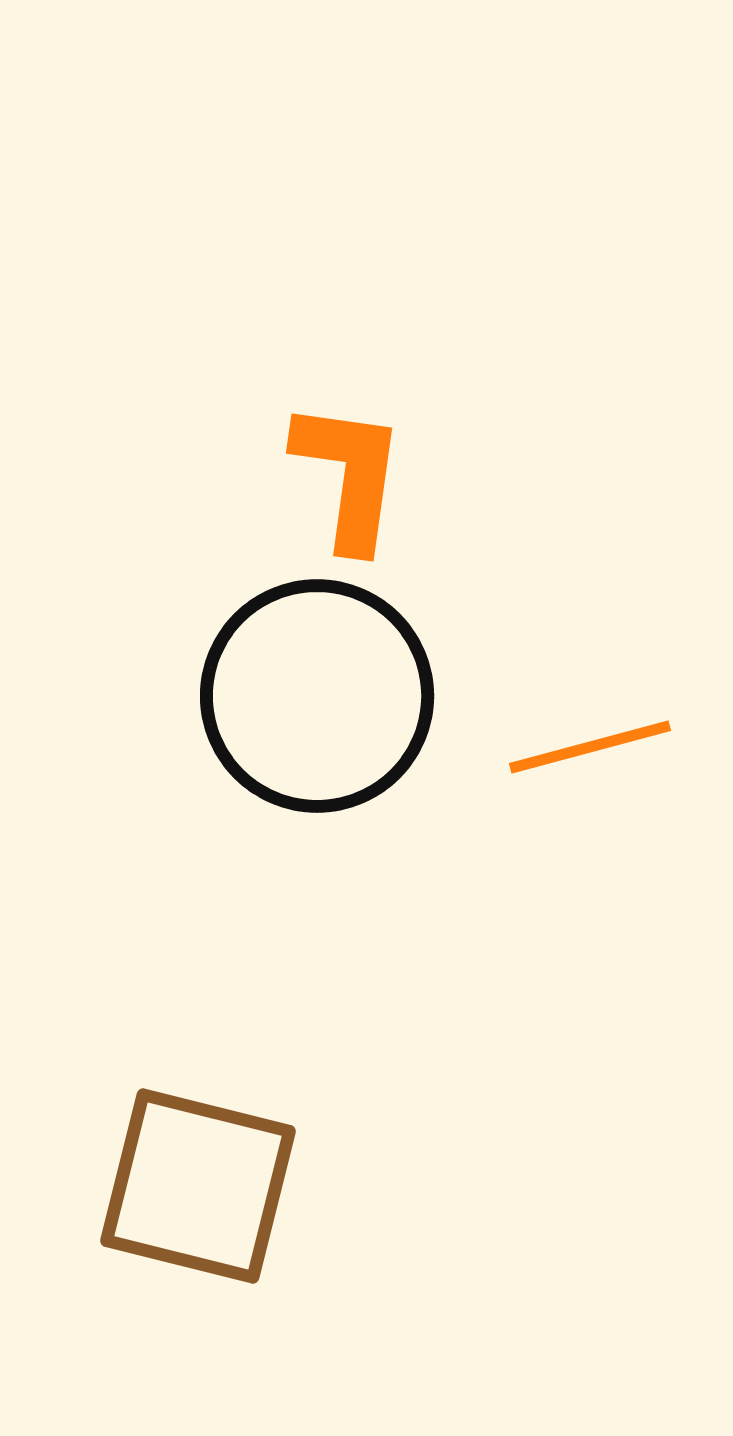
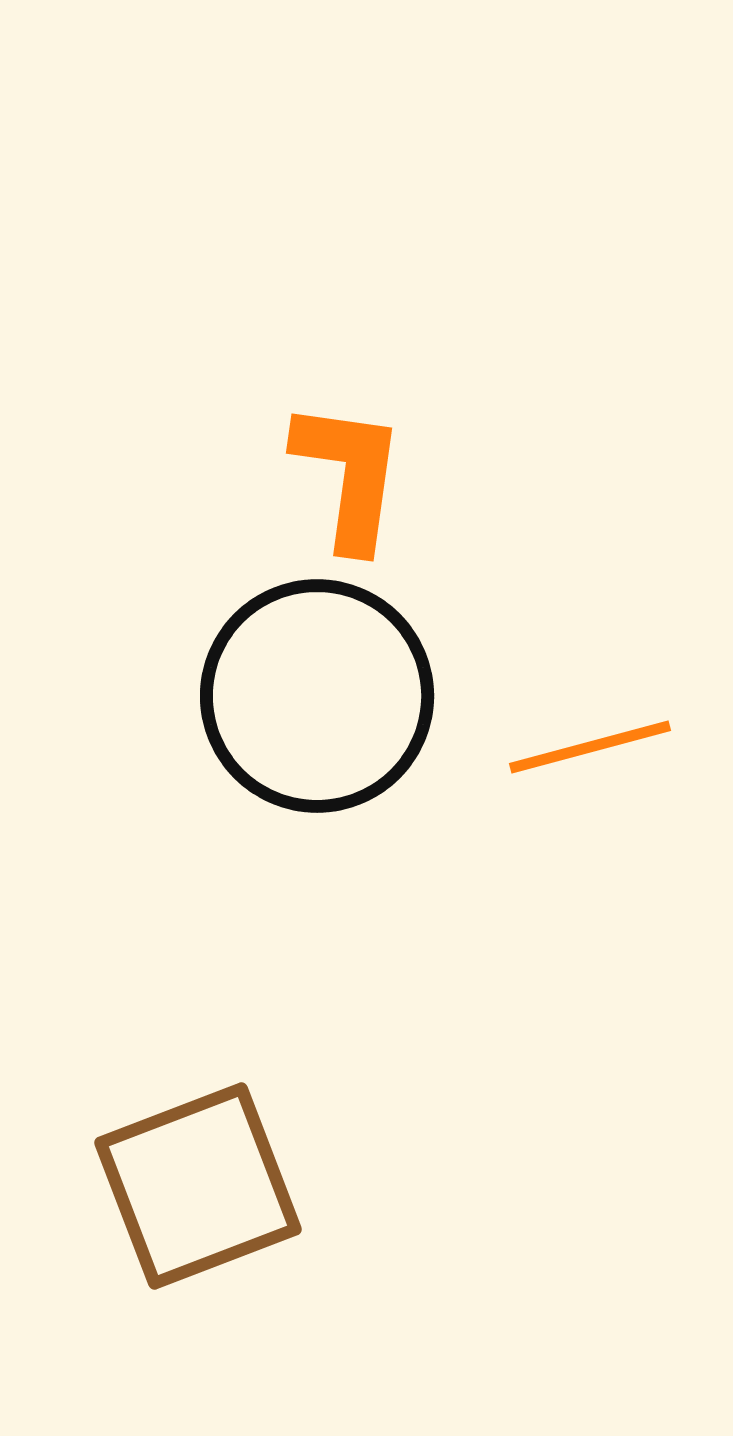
brown square: rotated 35 degrees counterclockwise
